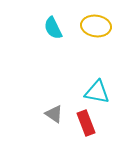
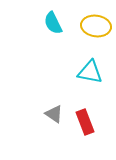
cyan semicircle: moved 5 px up
cyan triangle: moved 7 px left, 20 px up
red rectangle: moved 1 px left, 1 px up
